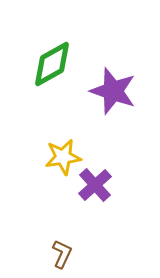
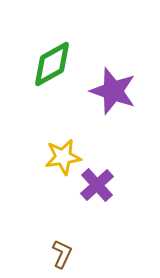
purple cross: moved 2 px right
